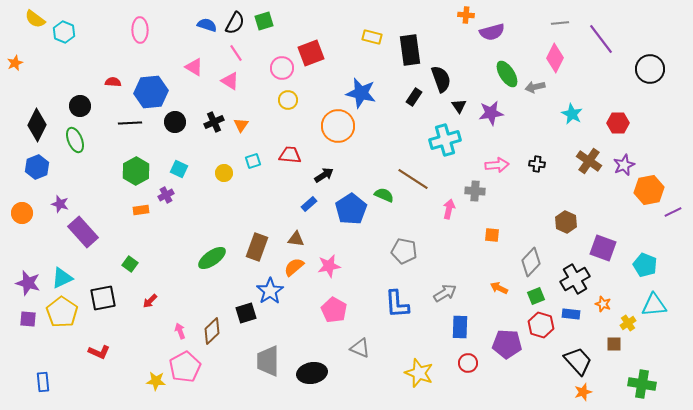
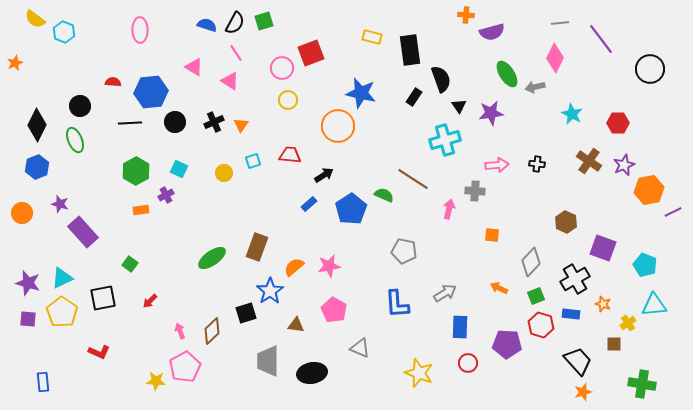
brown triangle at (296, 239): moved 86 px down
